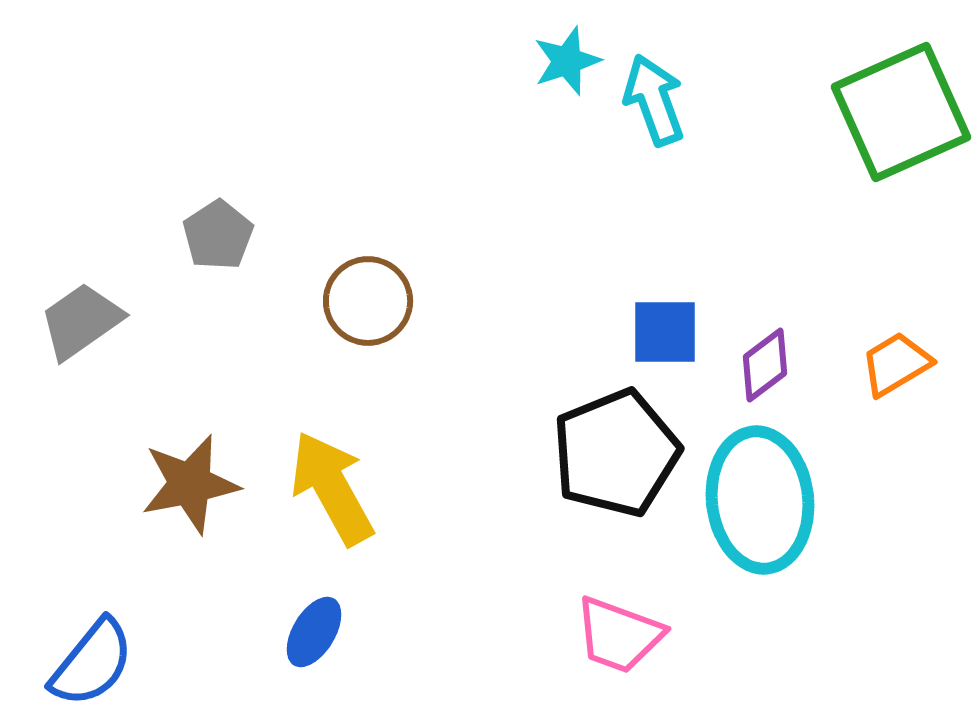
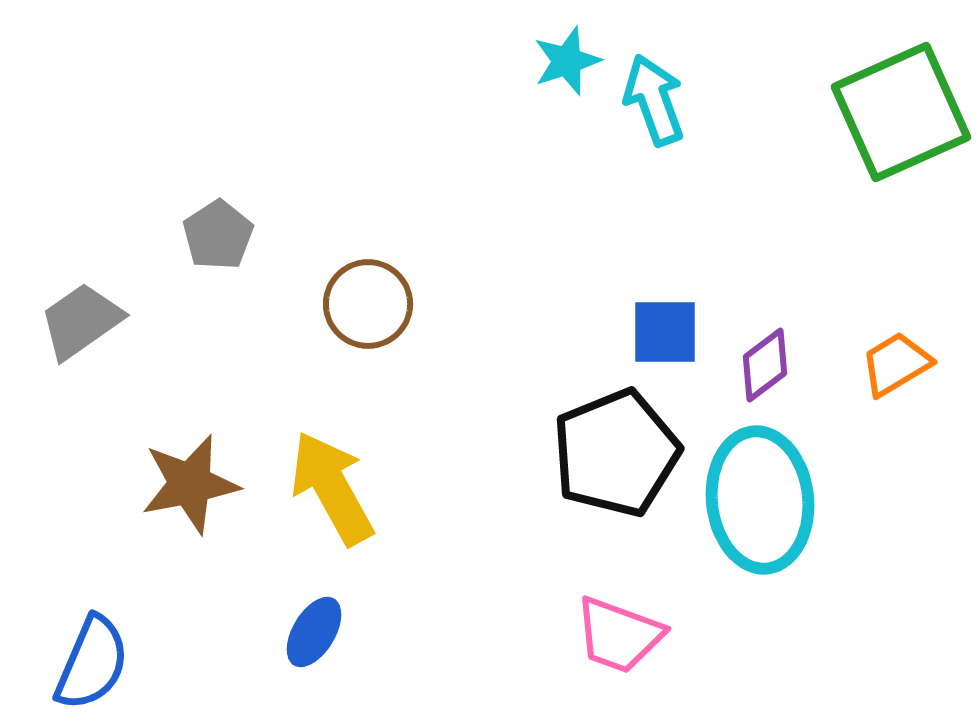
brown circle: moved 3 px down
blue semicircle: rotated 16 degrees counterclockwise
